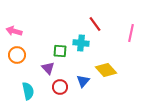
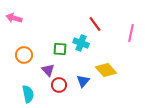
pink arrow: moved 13 px up
cyan cross: rotated 14 degrees clockwise
green square: moved 2 px up
orange circle: moved 7 px right
purple triangle: moved 2 px down
red circle: moved 1 px left, 2 px up
cyan semicircle: moved 3 px down
